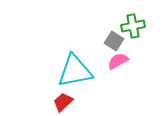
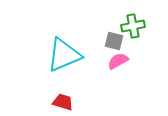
gray square: rotated 18 degrees counterclockwise
cyan triangle: moved 11 px left, 16 px up; rotated 12 degrees counterclockwise
red trapezoid: rotated 60 degrees clockwise
